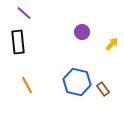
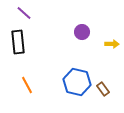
yellow arrow: rotated 48 degrees clockwise
